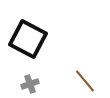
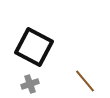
black square: moved 6 px right, 8 px down
